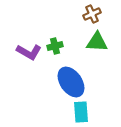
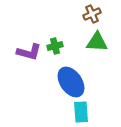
purple L-shape: rotated 15 degrees counterclockwise
